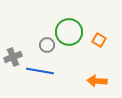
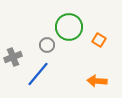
green circle: moved 5 px up
blue line: moved 2 px left, 3 px down; rotated 60 degrees counterclockwise
